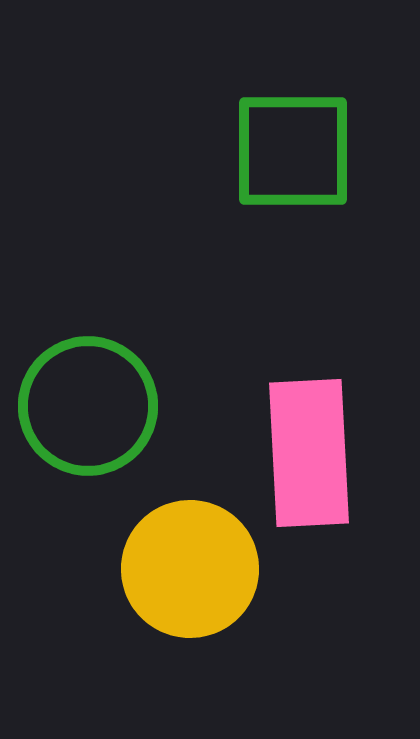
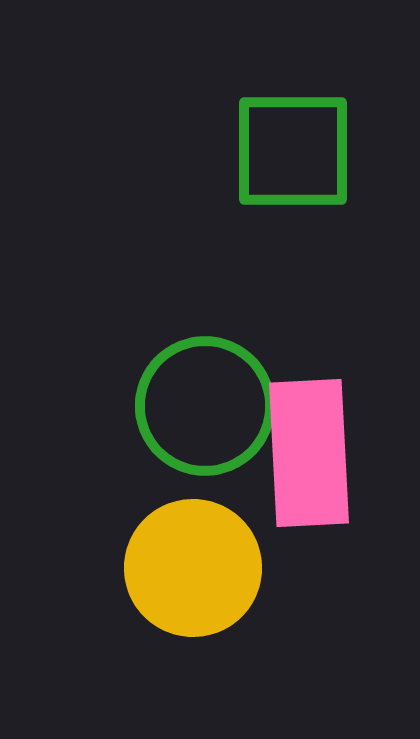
green circle: moved 117 px right
yellow circle: moved 3 px right, 1 px up
